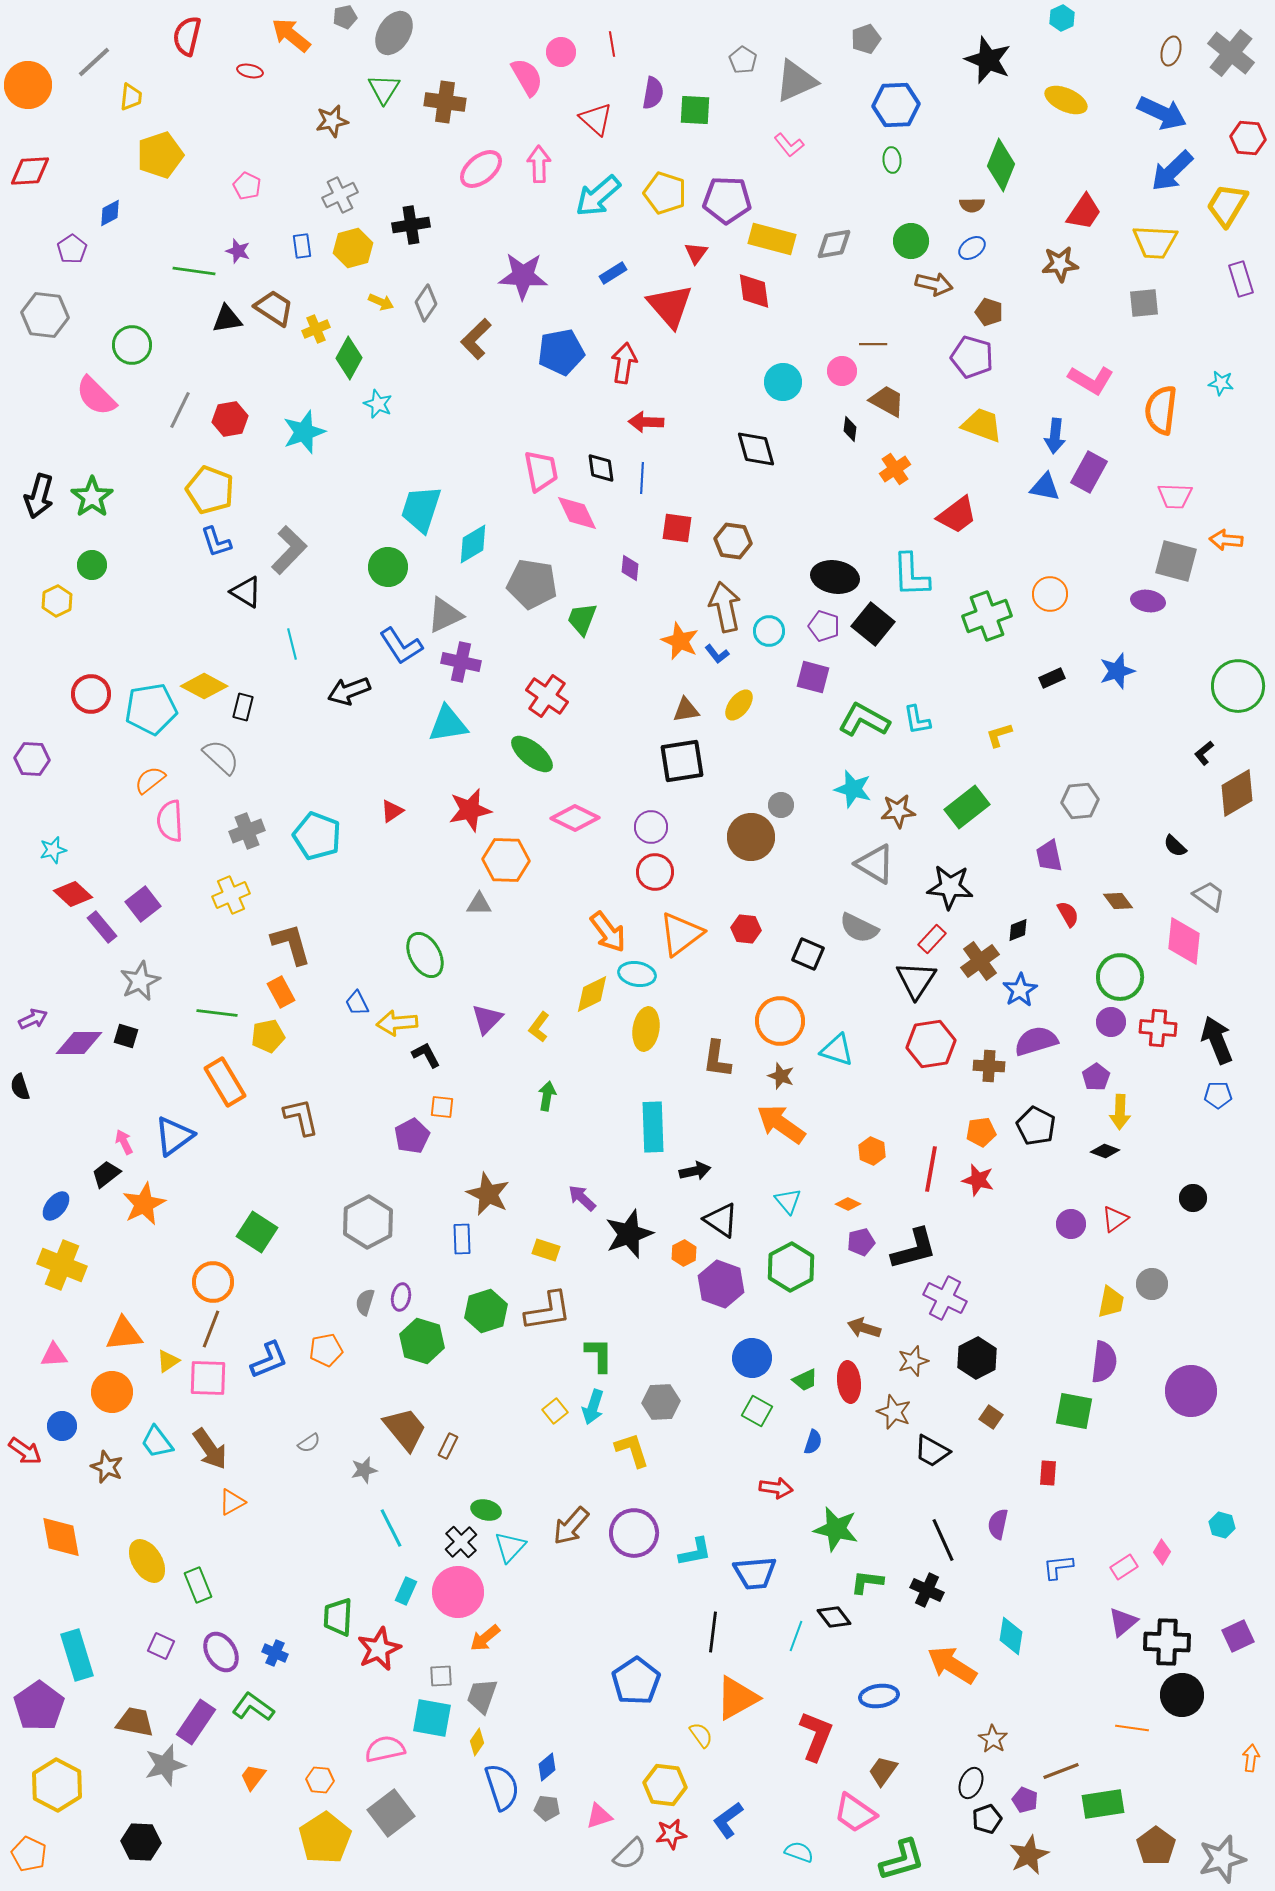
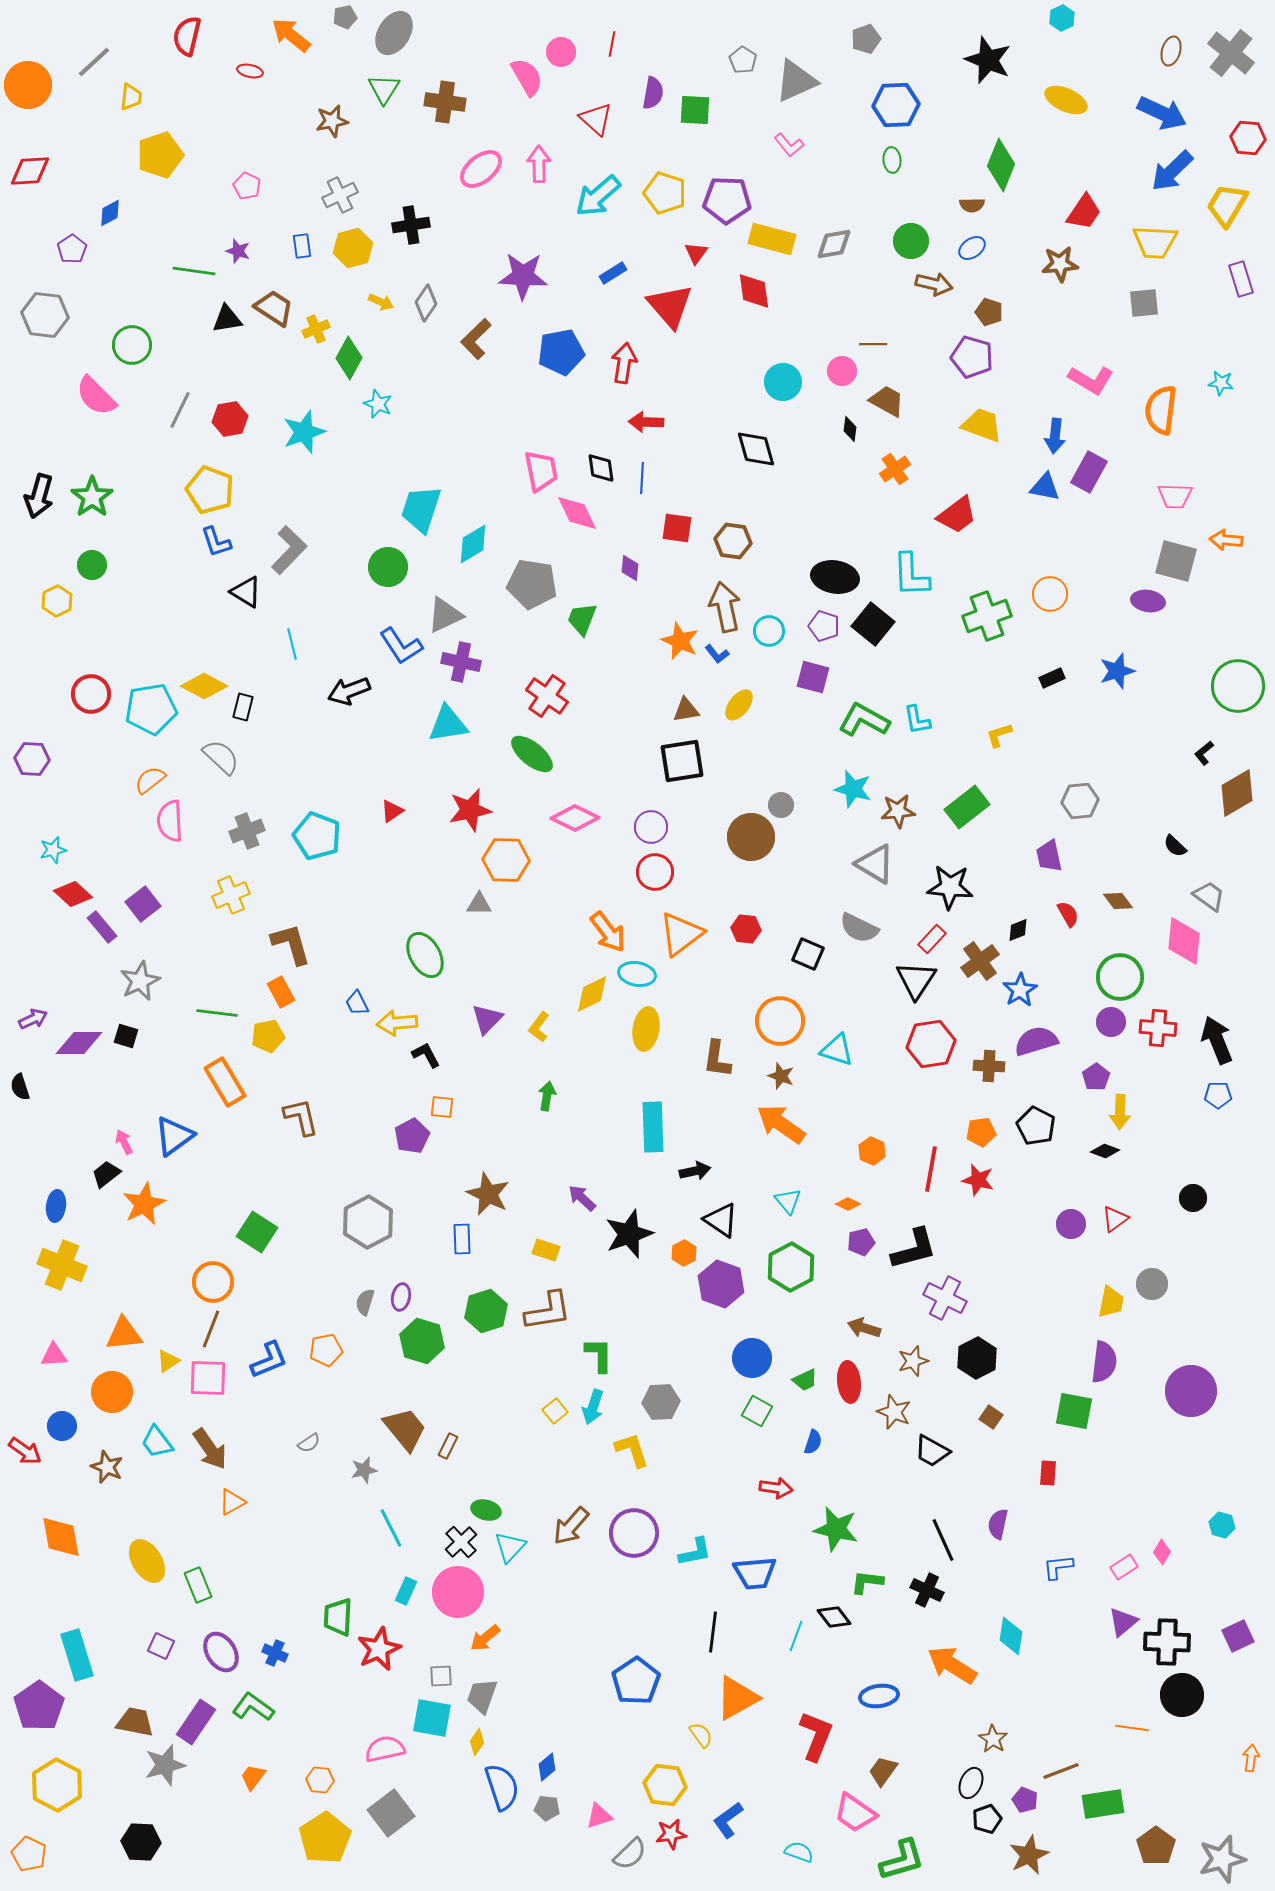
red line at (612, 44): rotated 20 degrees clockwise
blue ellipse at (56, 1206): rotated 32 degrees counterclockwise
